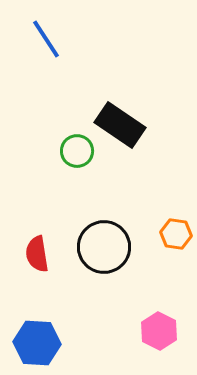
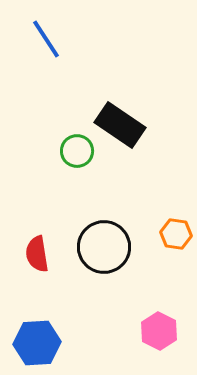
blue hexagon: rotated 6 degrees counterclockwise
